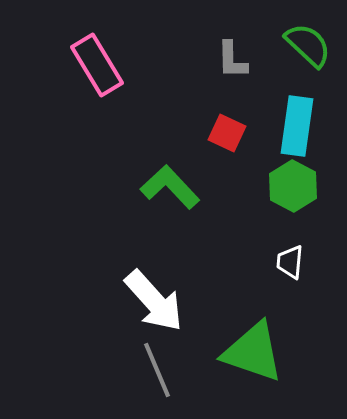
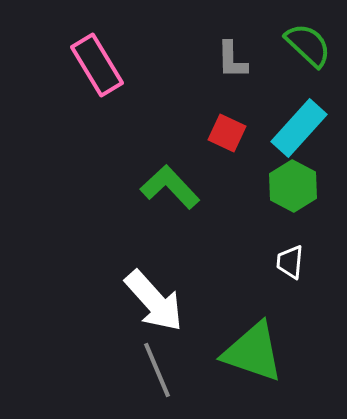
cyan rectangle: moved 2 px right, 2 px down; rotated 34 degrees clockwise
